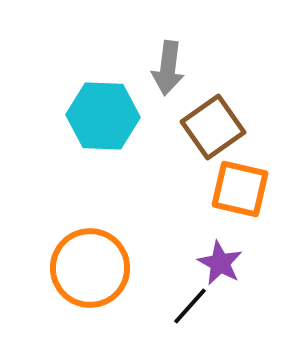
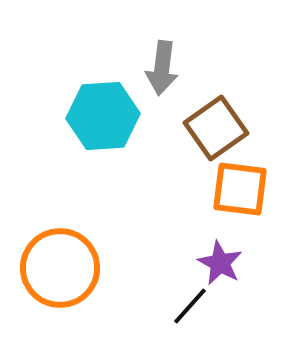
gray arrow: moved 6 px left
cyan hexagon: rotated 6 degrees counterclockwise
brown square: moved 3 px right, 1 px down
orange square: rotated 6 degrees counterclockwise
orange circle: moved 30 px left
